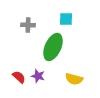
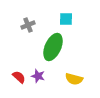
gray cross: rotated 24 degrees counterclockwise
